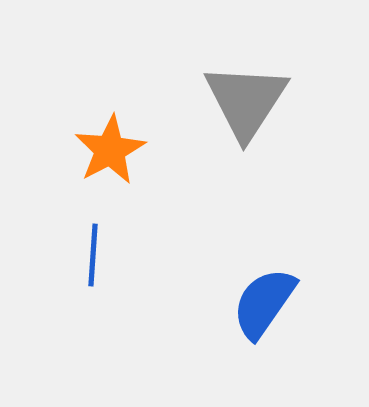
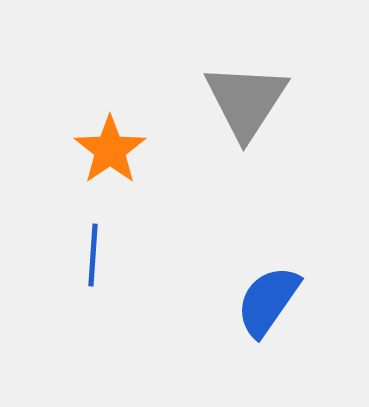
orange star: rotated 6 degrees counterclockwise
blue semicircle: moved 4 px right, 2 px up
